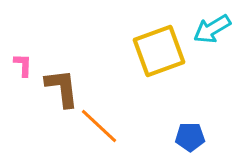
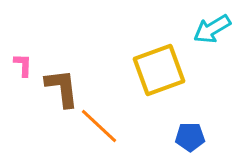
yellow square: moved 19 px down
